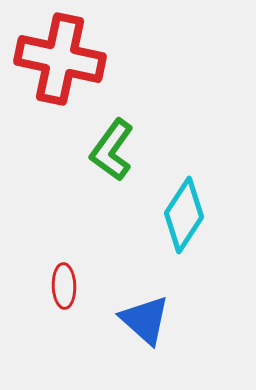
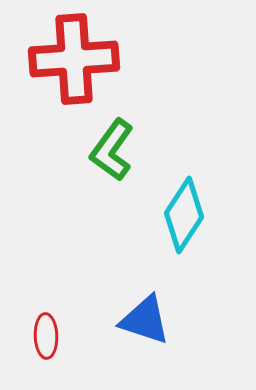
red cross: moved 14 px right; rotated 16 degrees counterclockwise
red ellipse: moved 18 px left, 50 px down
blue triangle: rotated 24 degrees counterclockwise
